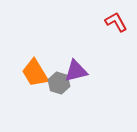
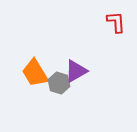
red L-shape: rotated 25 degrees clockwise
purple triangle: rotated 15 degrees counterclockwise
